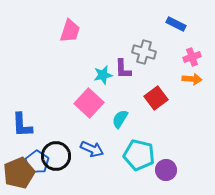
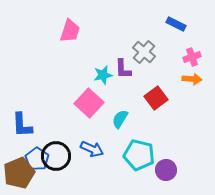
gray cross: rotated 25 degrees clockwise
blue pentagon: moved 3 px up
